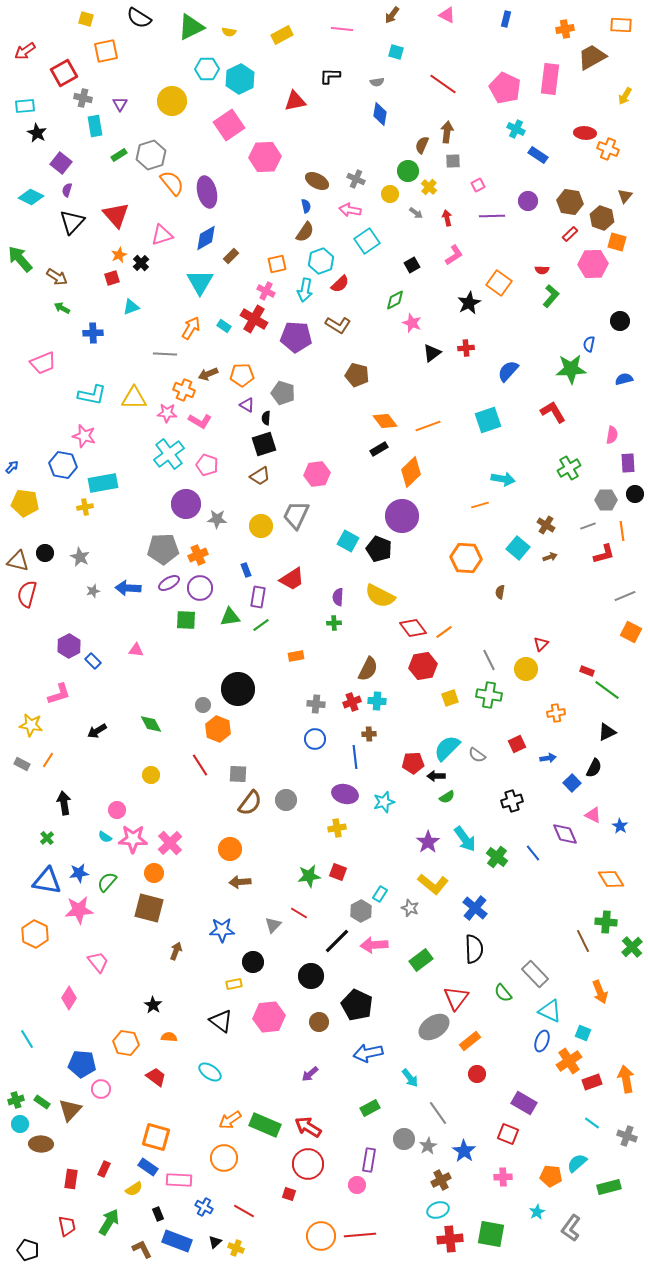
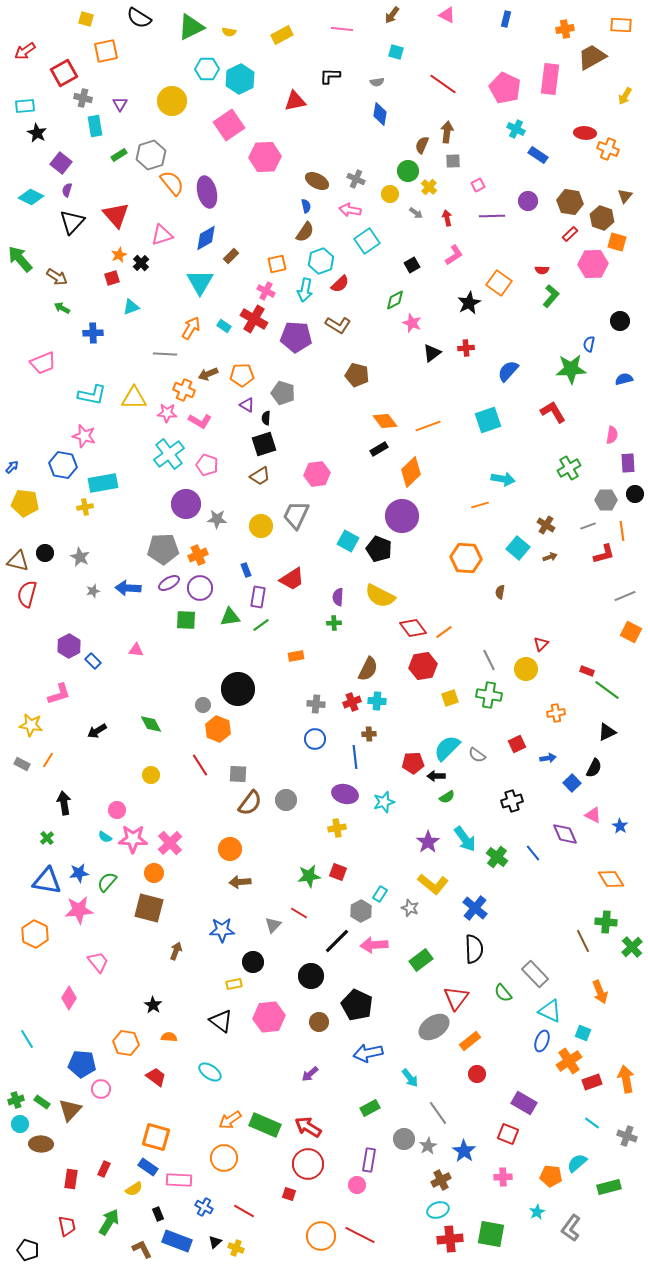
red line at (360, 1235): rotated 32 degrees clockwise
